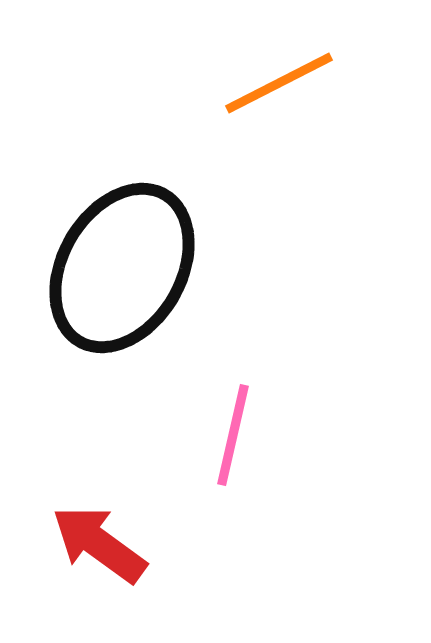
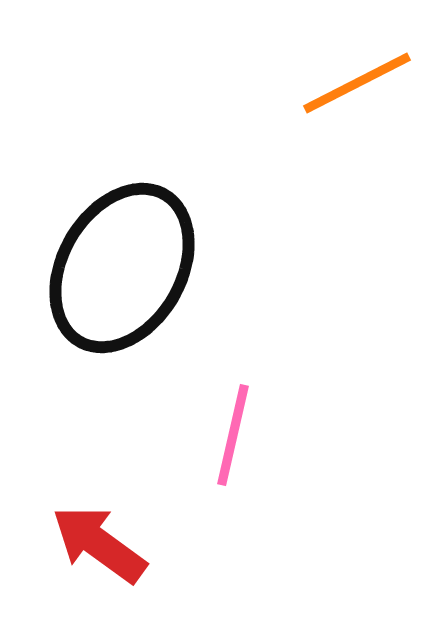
orange line: moved 78 px right
